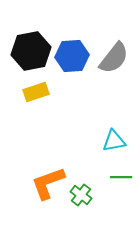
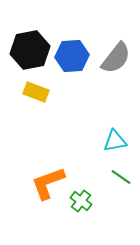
black hexagon: moved 1 px left, 1 px up
gray semicircle: moved 2 px right
yellow rectangle: rotated 40 degrees clockwise
cyan triangle: moved 1 px right
green line: rotated 35 degrees clockwise
green cross: moved 6 px down
